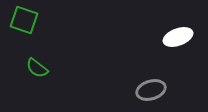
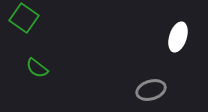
green square: moved 2 px up; rotated 16 degrees clockwise
white ellipse: rotated 52 degrees counterclockwise
